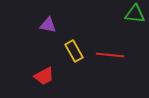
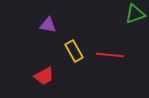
green triangle: rotated 25 degrees counterclockwise
